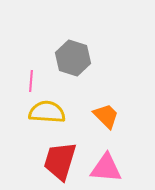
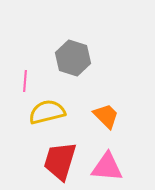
pink line: moved 6 px left
yellow semicircle: rotated 18 degrees counterclockwise
pink triangle: moved 1 px right, 1 px up
